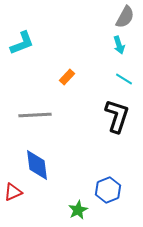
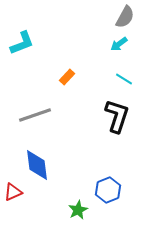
cyan arrow: moved 1 px up; rotated 72 degrees clockwise
gray line: rotated 16 degrees counterclockwise
